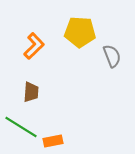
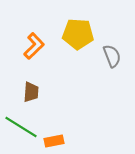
yellow pentagon: moved 2 px left, 2 px down
orange rectangle: moved 1 px right
